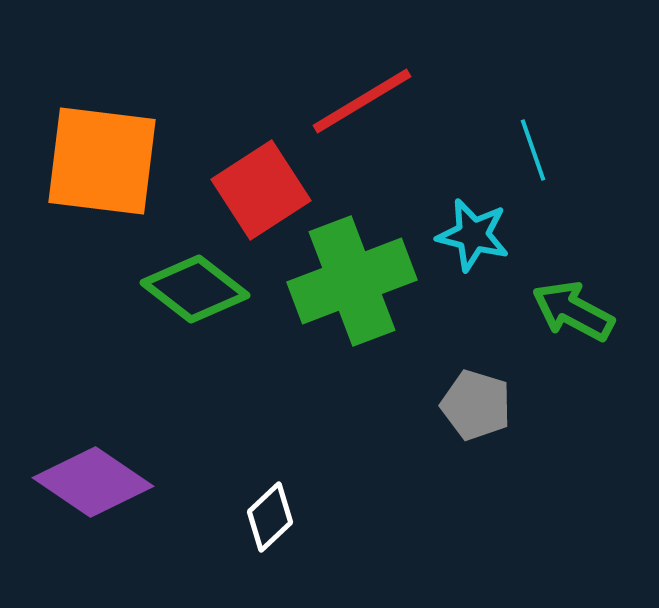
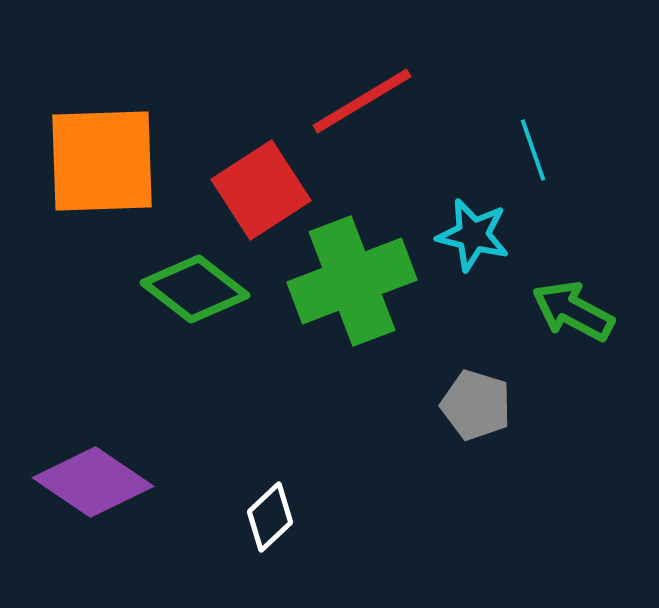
orange square: rotated 9 degrees counterclockwise
